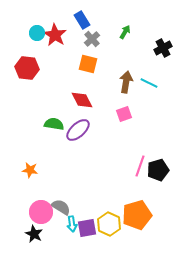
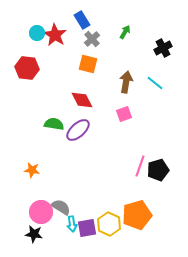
cyan line: moved 6 px right; rotated 12 degrees clockwise
orange star: moved 2 px right
black star: rotated 18 degrees counterclockwise
